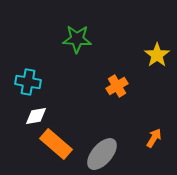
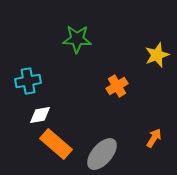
yellow star: rotated 15 degrees clockwise
cyan cross: moved 1 px up; rotated 20 degrees counterclockwise
white diamond: moved 4 px right, 1 px up
